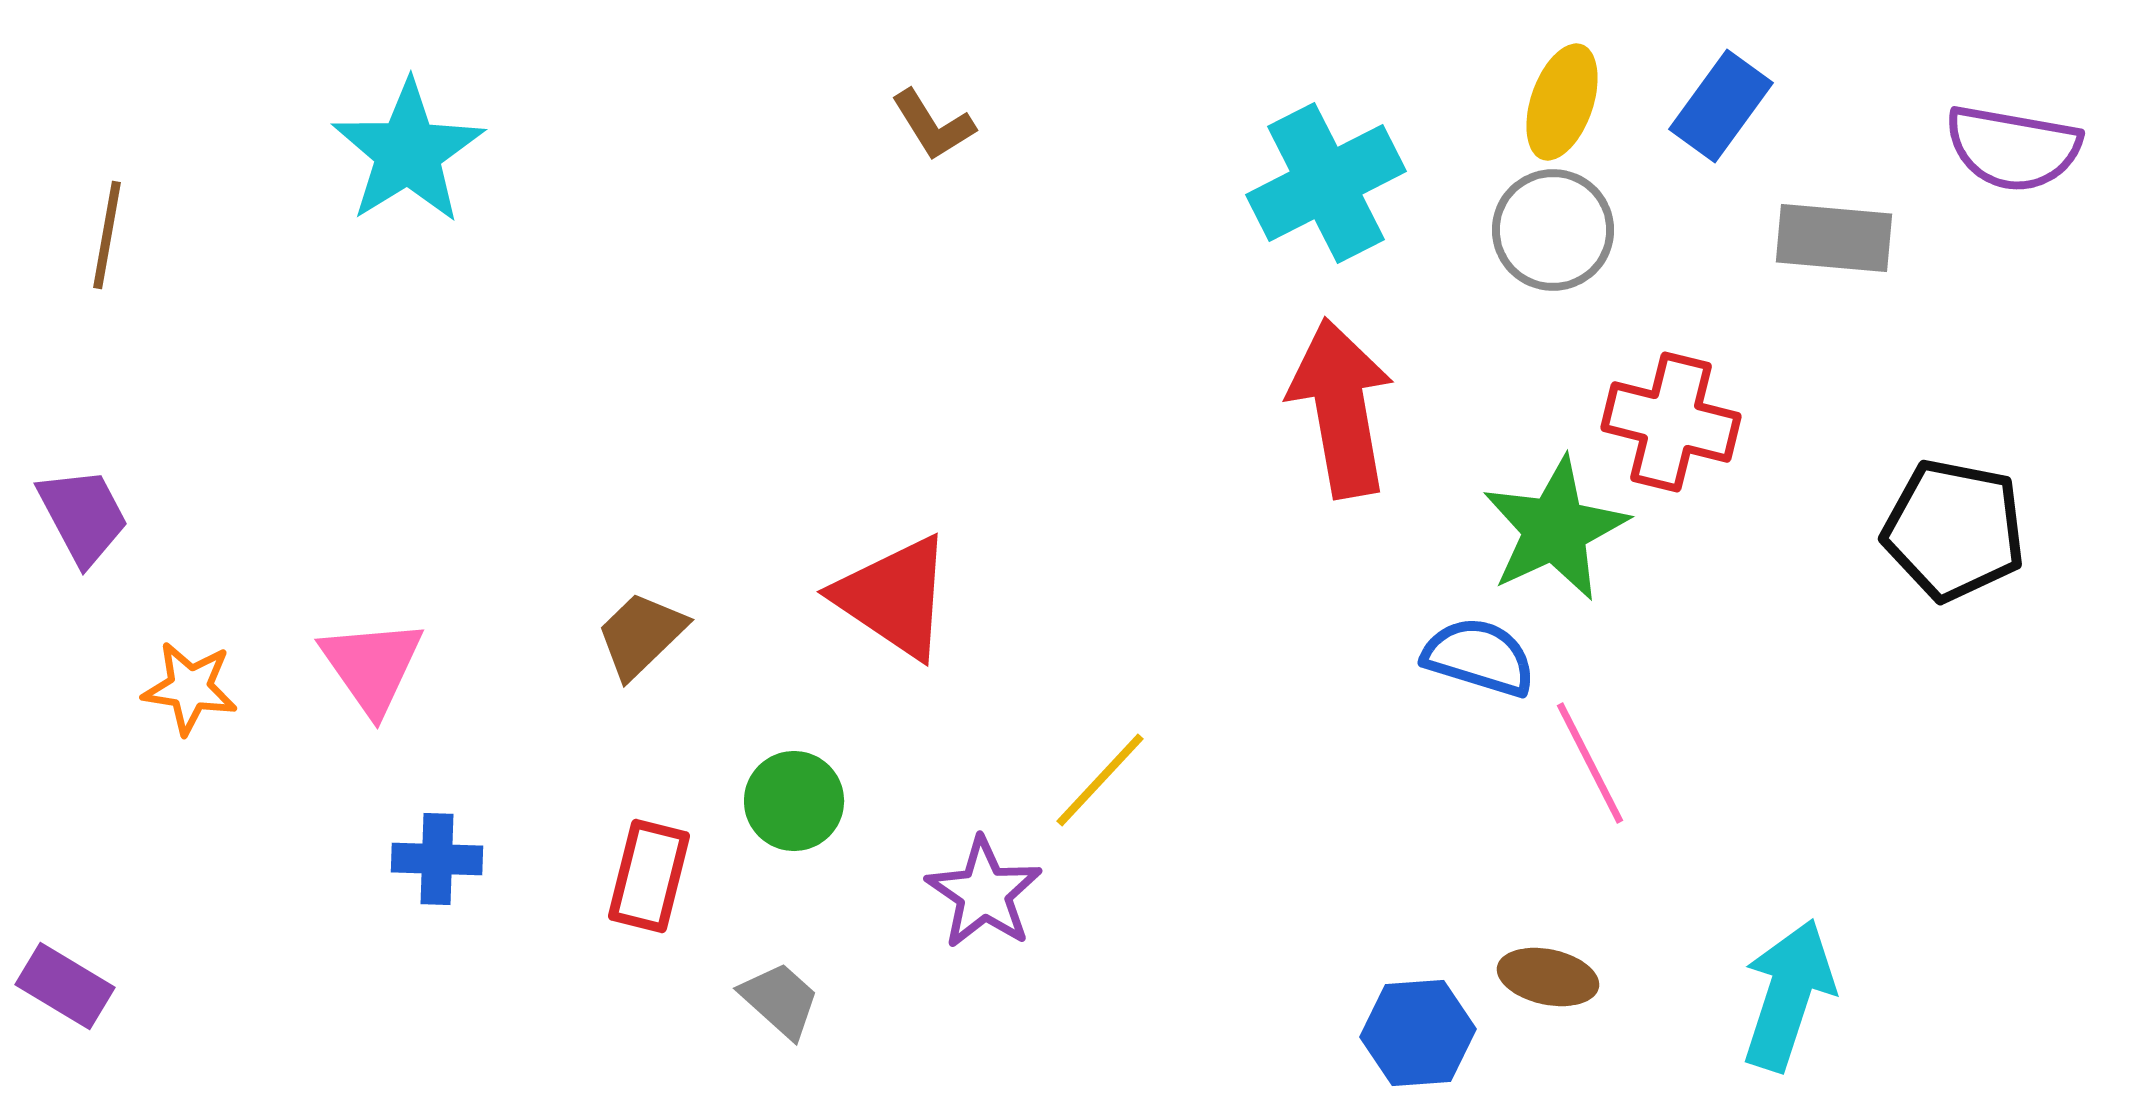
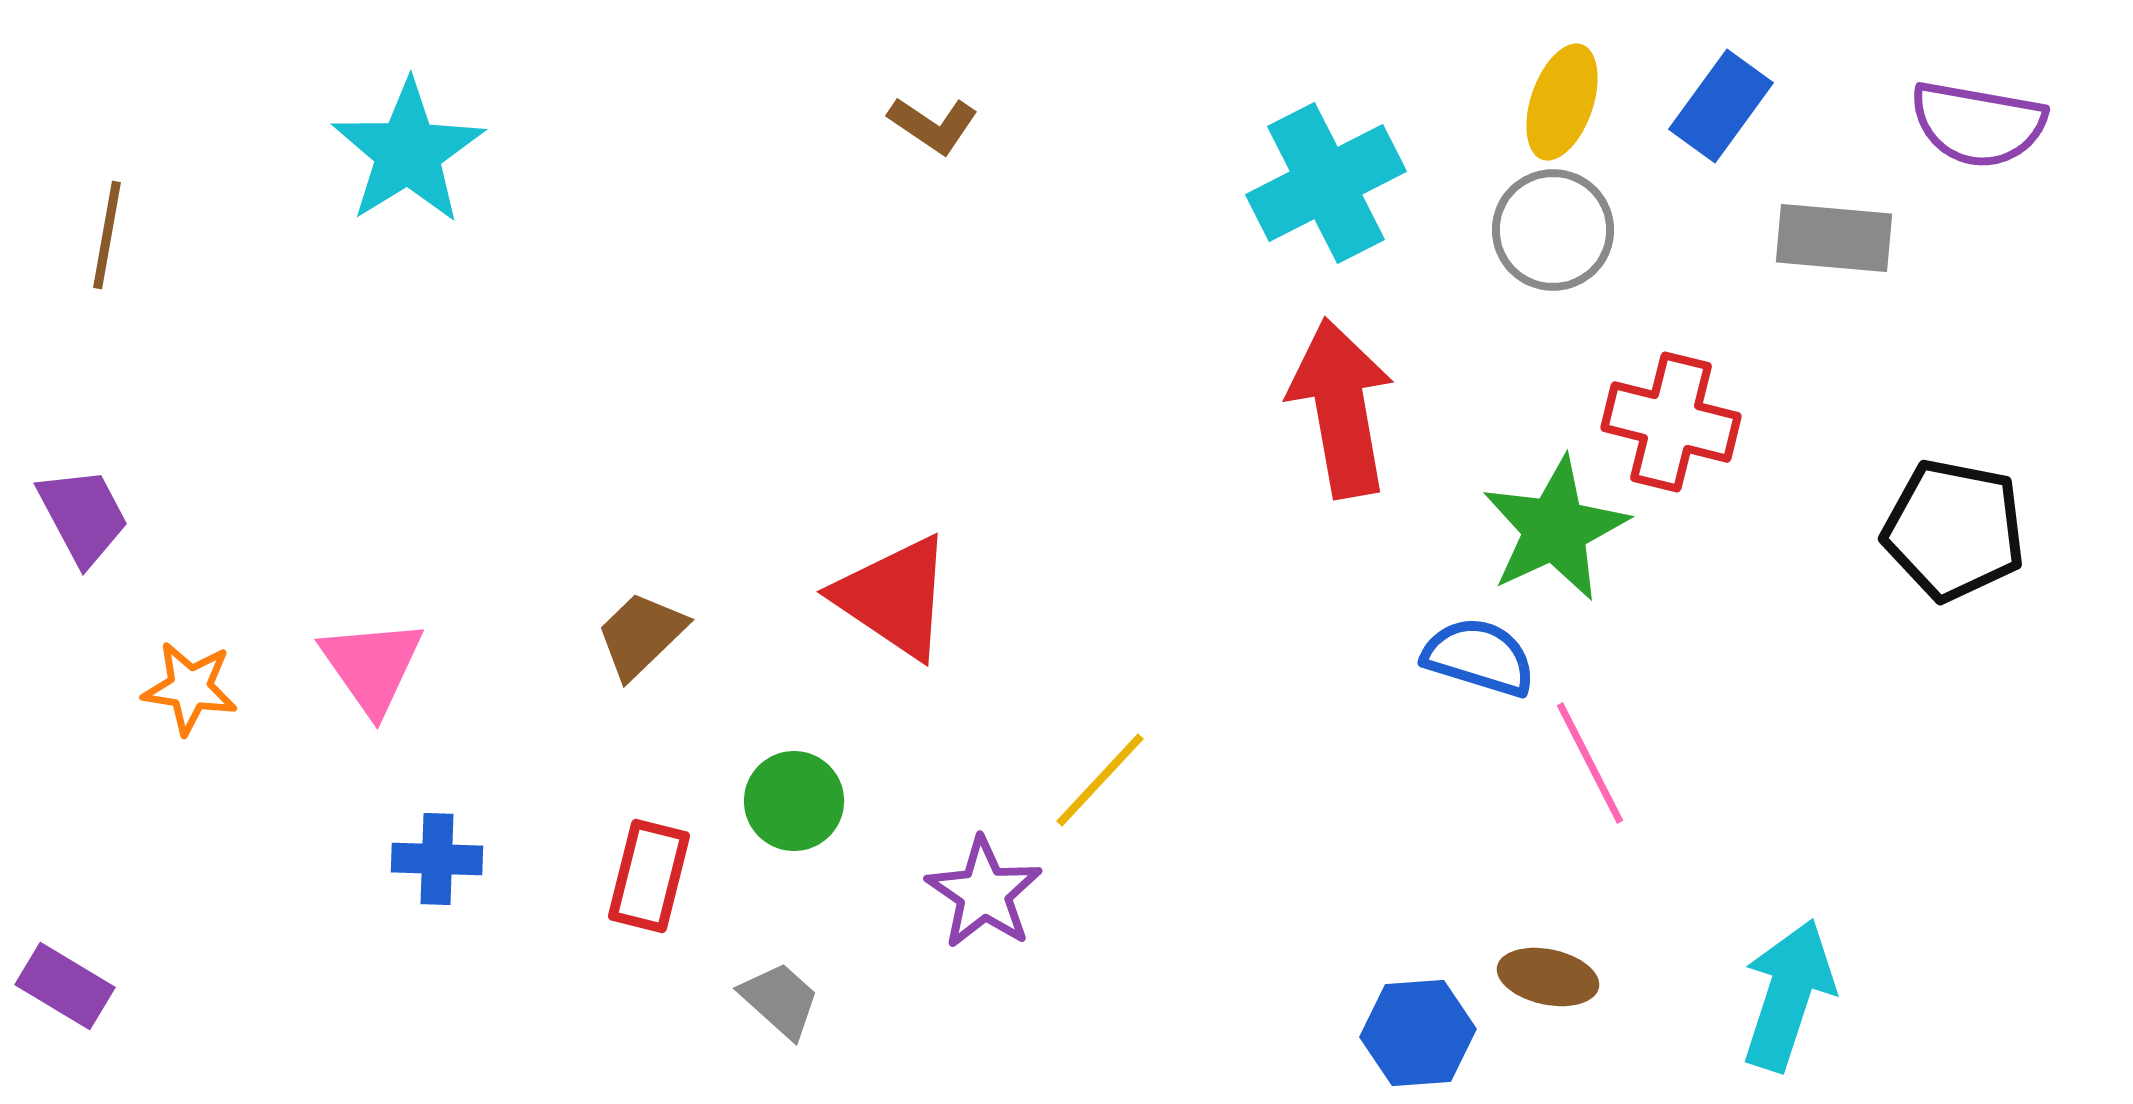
brown L-shape: rotated 24 degrees counterclockwise
purple semicircle: moved 35 px left, 24 px up
